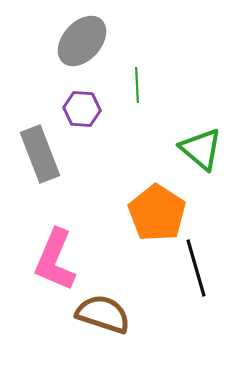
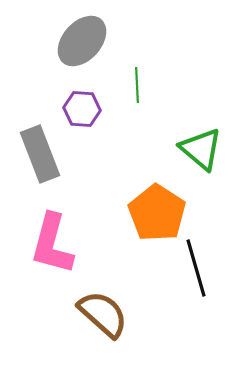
pink L-shape: moved 3 px left, 16 px up; rotated 8 degrees counterclockwise
brown semicircle: rotated 24 degrees clockwise
